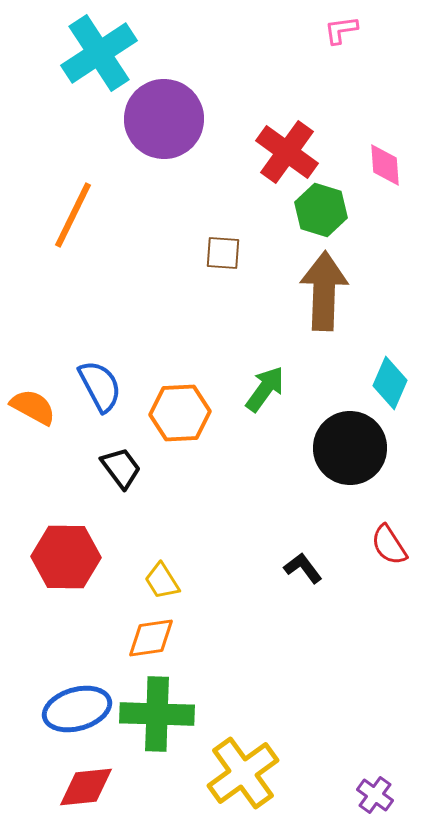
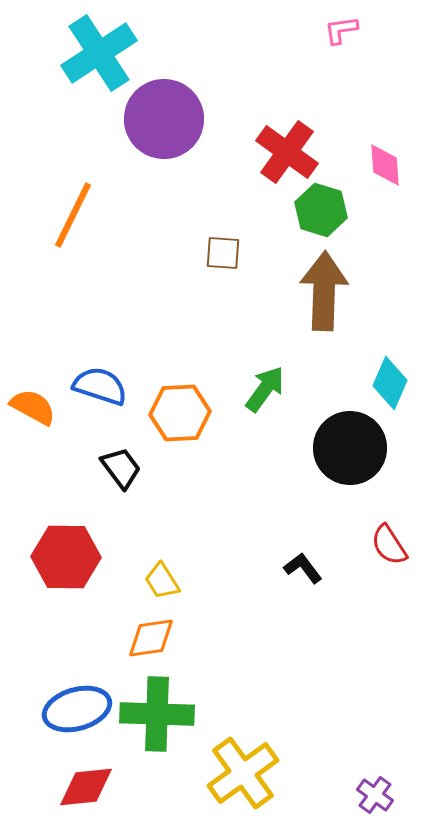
blue semicircle: rotated 44 degrees counterclockwise
